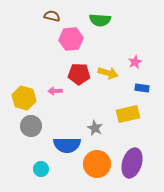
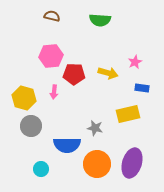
pink hexagon: moved 20 px left, 17 px down
red pentagon: moved 5 px left
pink arrow: moved 1 px left, 1 px down; rotated 80 degrees counterclockwise
gray star: rotated 14 degrees counterclockwise
